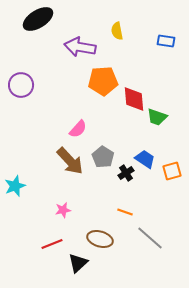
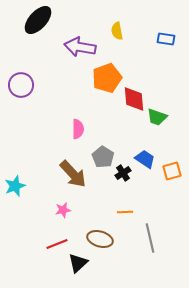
black ellipse: moved 1 px down; rotated 16 degrees counterclockwise
blue rectangle: moved 2 px up
orange pentagon: moved 4 px right, 3 px up; rotated 16 degrees counterclockwise
pink semicircle: rotated 42 degrees counterclockwise
brown arrow: moved 3 px right, 13 px down
black cross: moved 3 px left
orange line: rotated 21 degrees counterclockwise
gray line: rotated 36 degrees clockwise
red line: moved 5 px right
